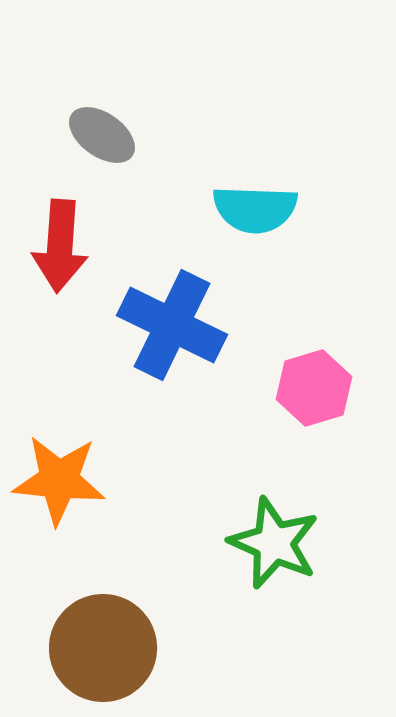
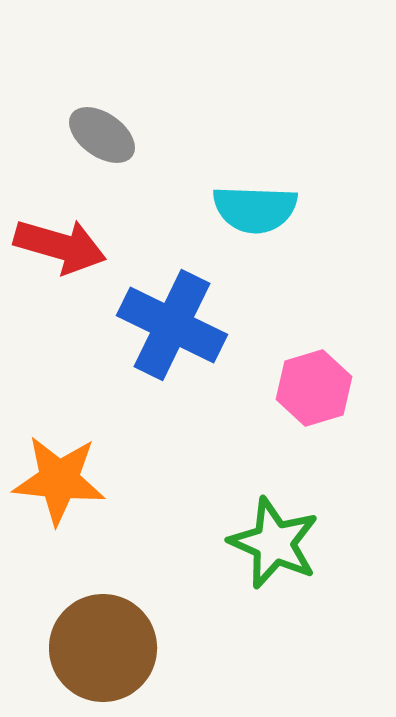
red arrow: rotated 78 degrees counterclockwise
